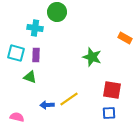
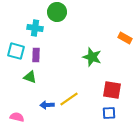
cyan square: moved 2 px up
